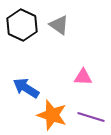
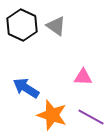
gray triangle: moved 3 px left, 1 px down
purple line: rotated 12 degrees clockwise
